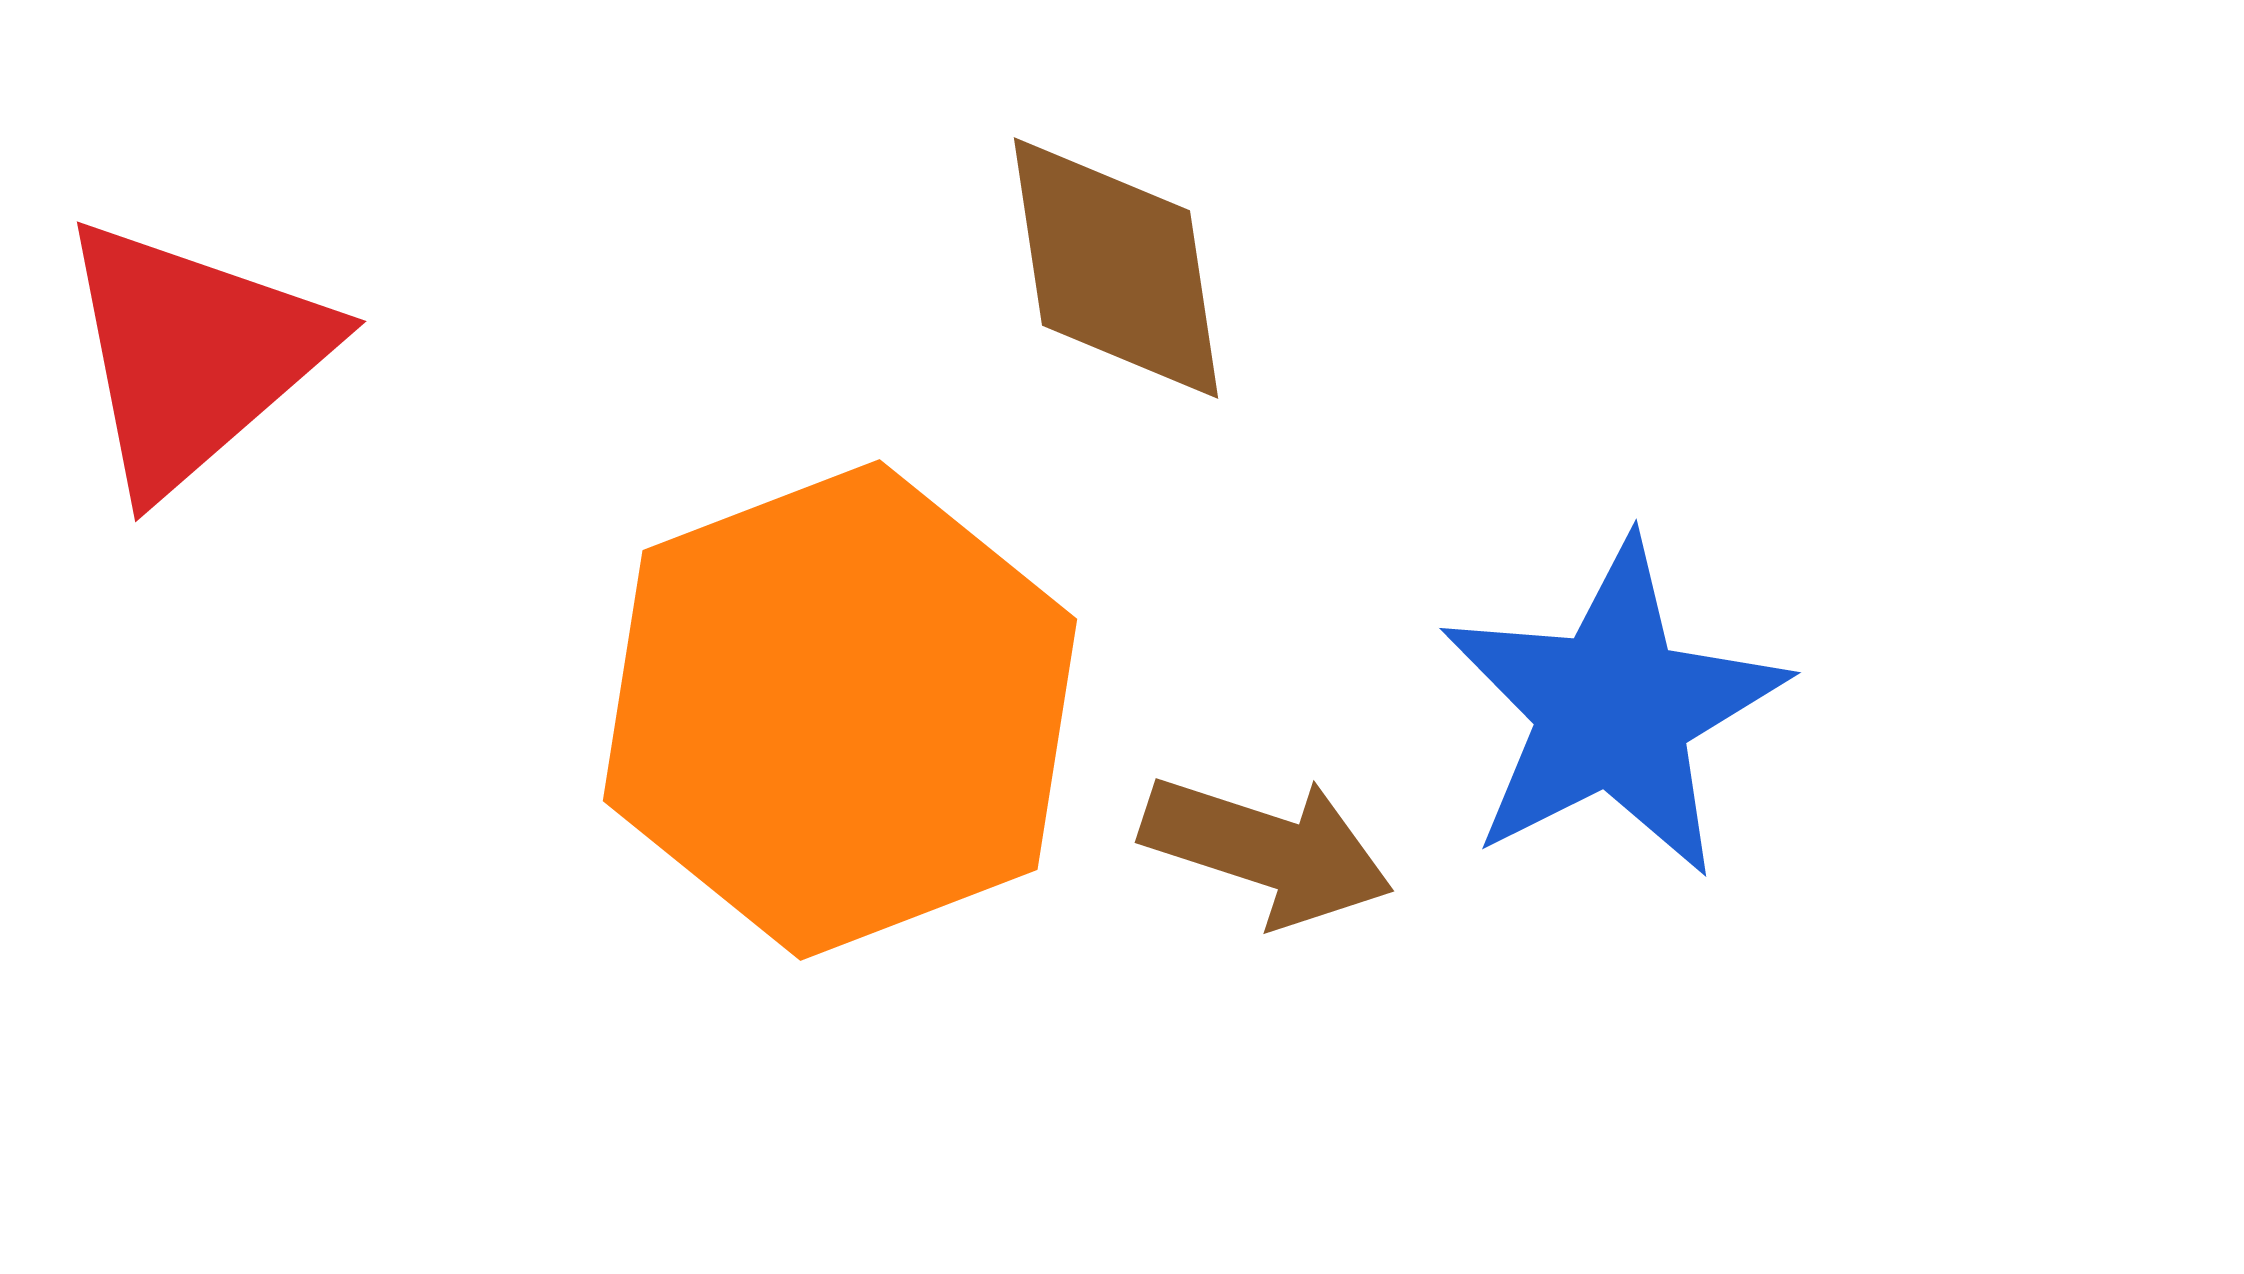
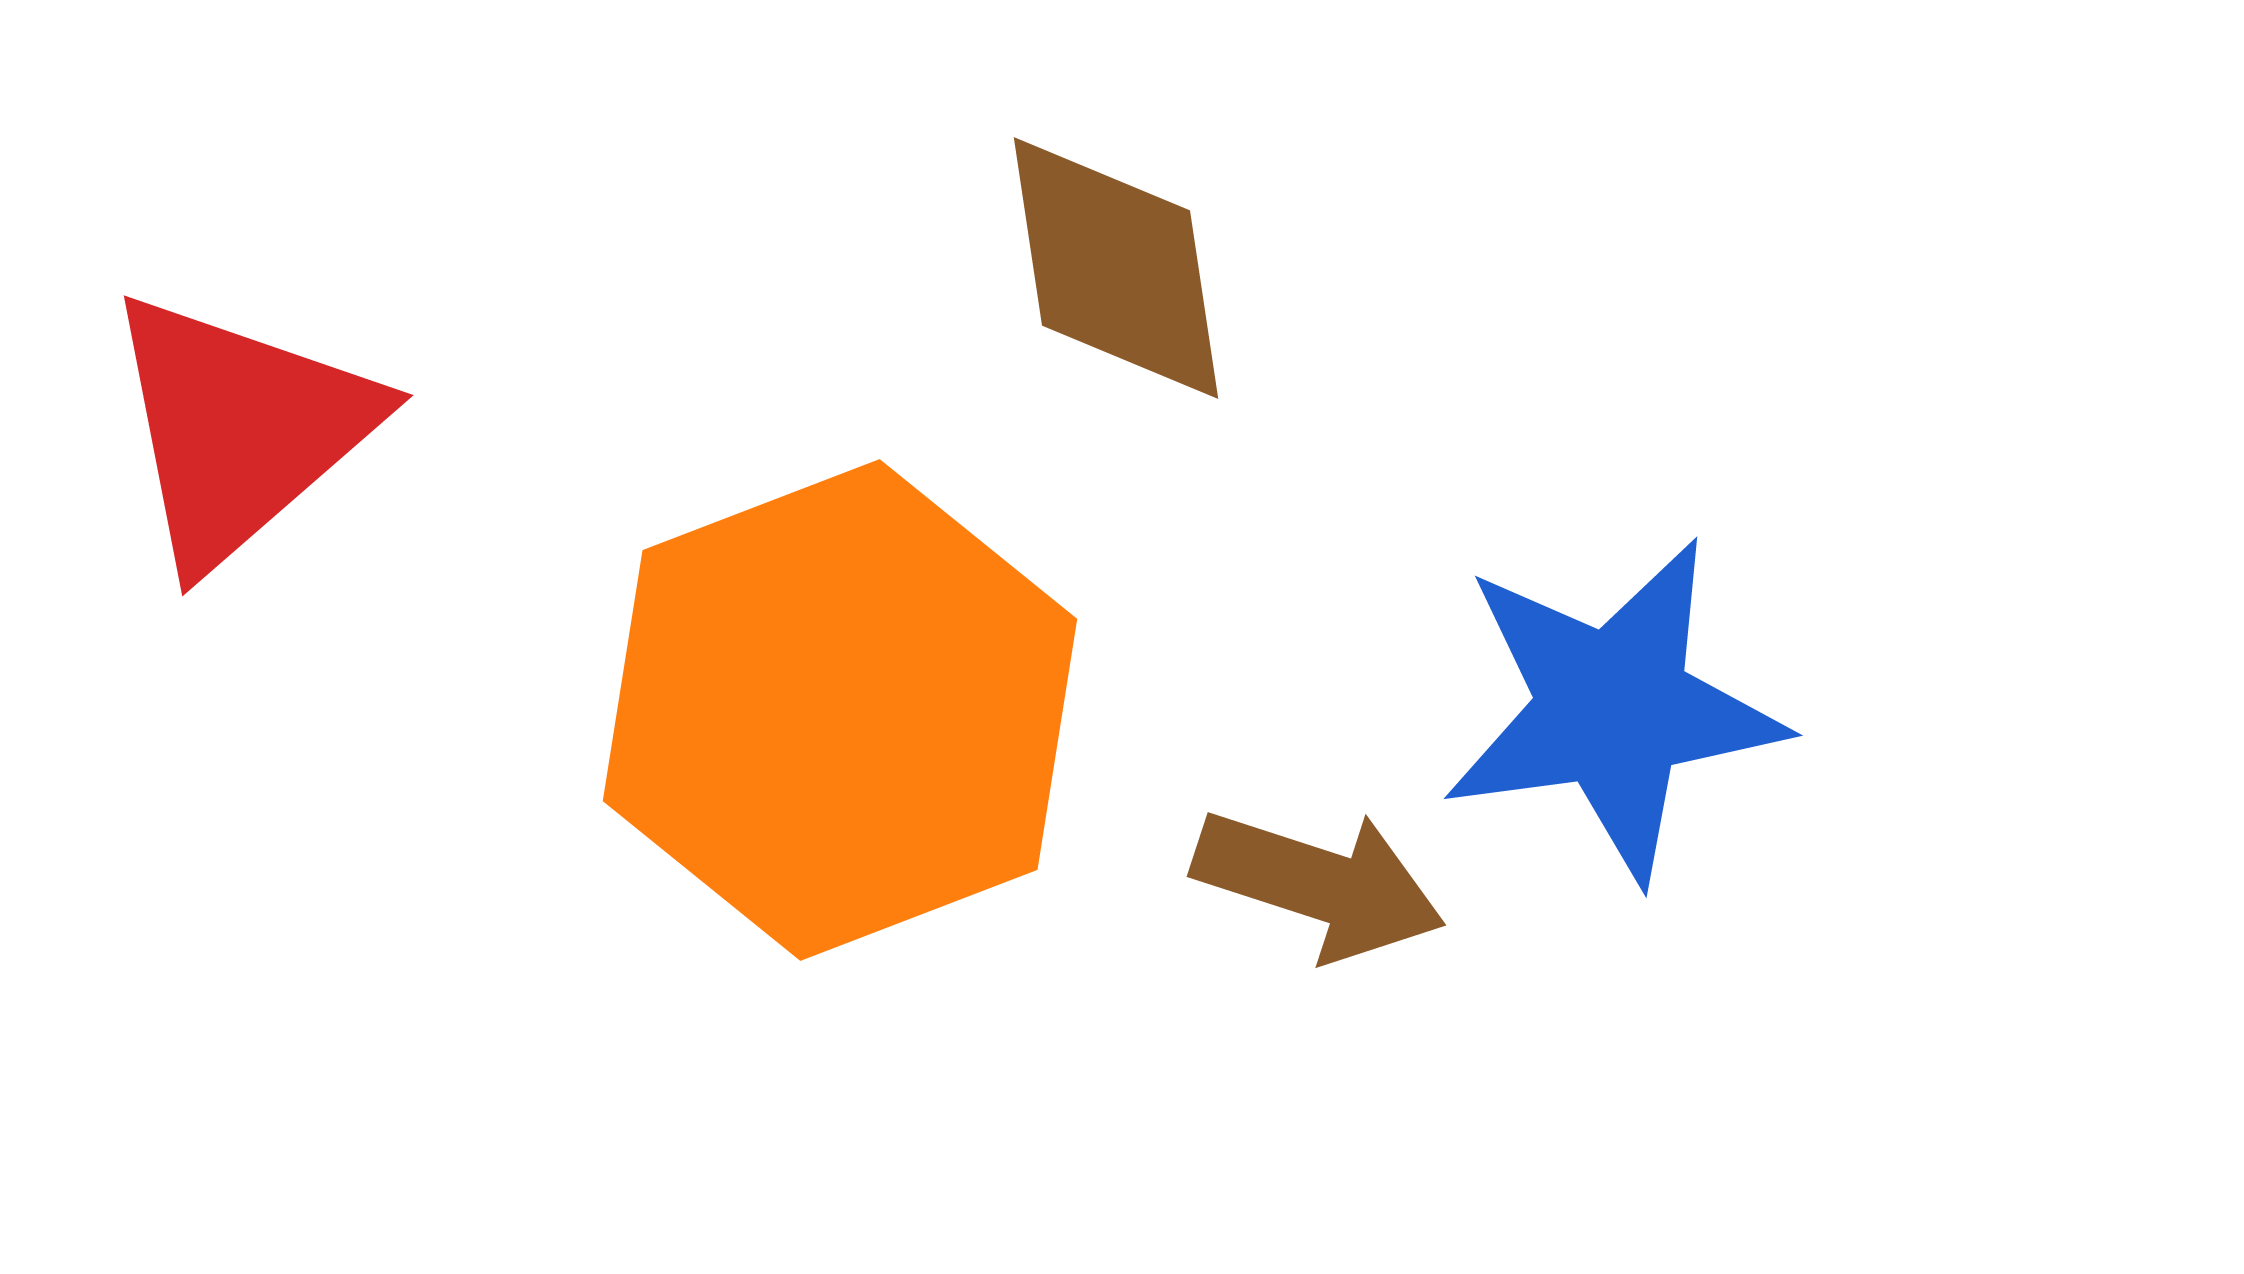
red triangle: moved 47 px right, 74 px down
blue star: rotated 19 degrees clockwise
brown arrow: moved 52 px right, 34 px down
